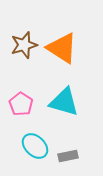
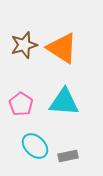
cyan triangle: rotated 12 degrees counterclockwise
